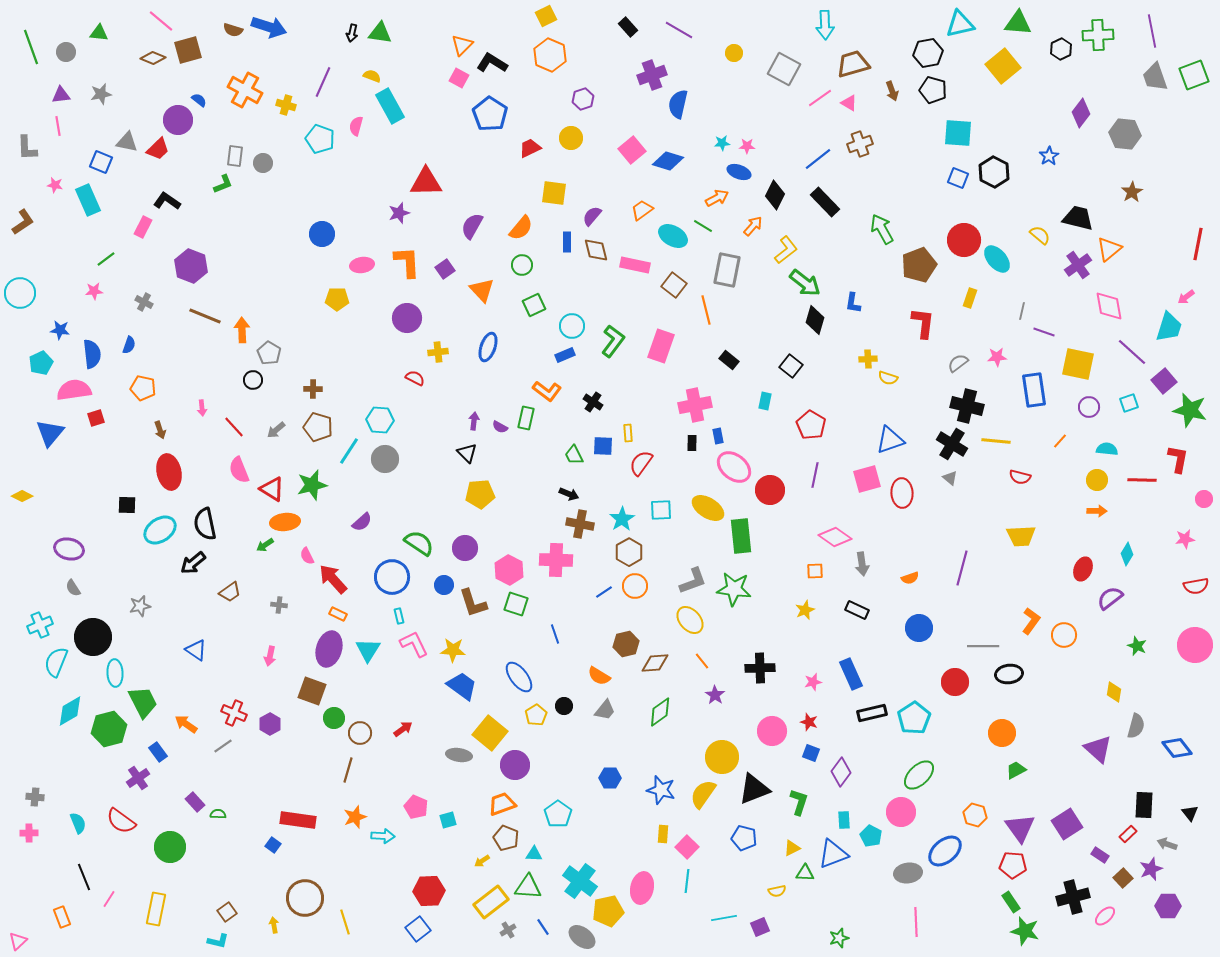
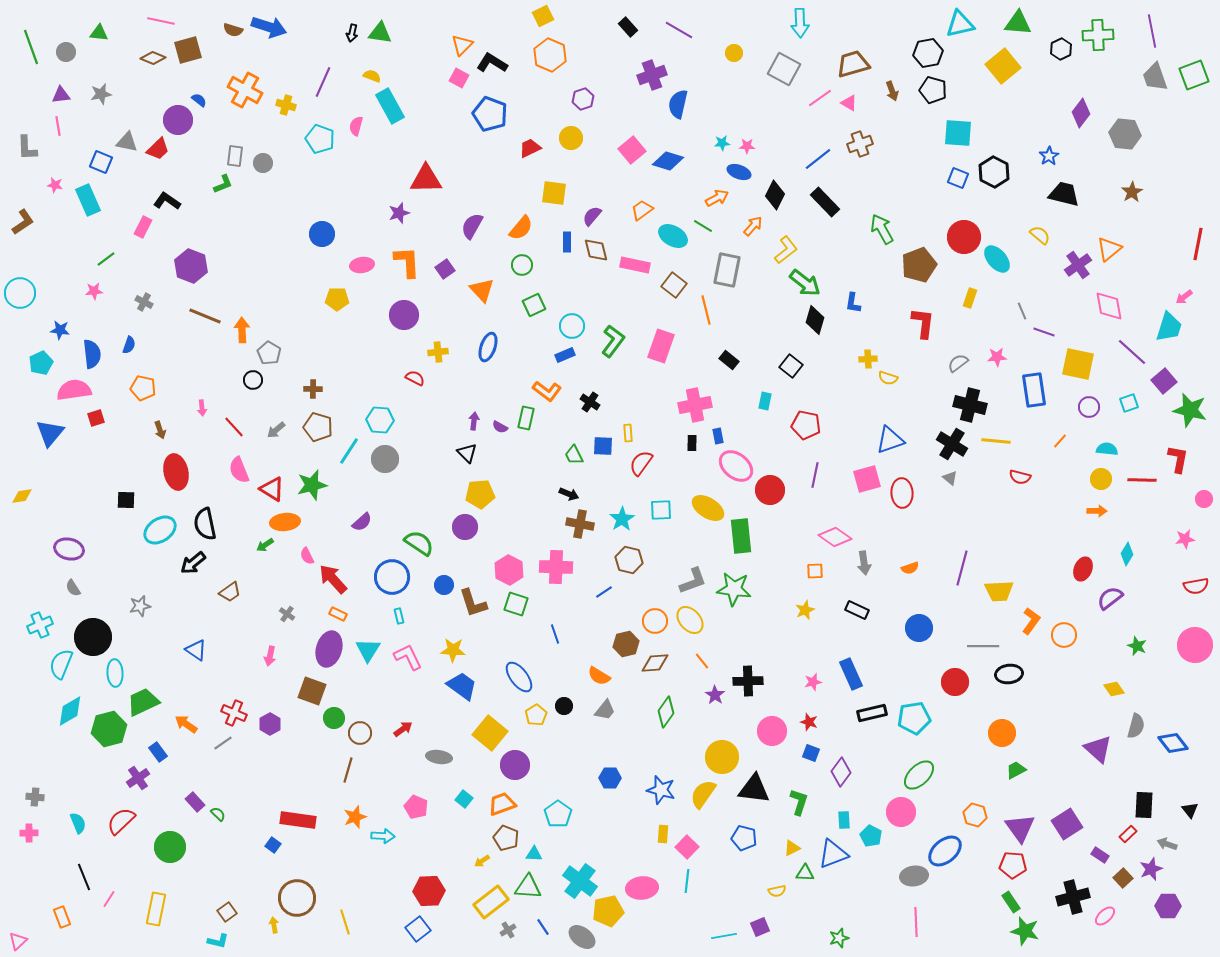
yellow square at (546, 16): moved 3 px left
pink line at (161, 21): rotated 28 degrees counterclockwise
cyan arrow at (825, 25): moved 25 px left, 2 px up
blue pentagon at (490, 114): rotated 12 degrees counterclockwise
red triangle at (426, 182): moved 3 px up
black trapezoid at (1078, 218): moved 14 px left, 24 px up
red circle at (964, 240): moved 3 px up
pink arrow at (1186, 297): moved 2 px left
gray line at (1022, 311): rotated 36 degrees counterclockwise
purple circle at (407, 318): moved 3 px left, 3 px up
black cross at (593, 402): moved 3 px left
black cross at (967, 406): moved 3 px right, 1 px up
red pentagon at (811, 425): moved 5 px left; rotated 20 degrees counterclockwise
pink ellipse at (734, 467): moved 2 px right, 1 px up
red ellipse at (169, 472): moved 7 px right
yellow circle at (1097, 480): moved 4 px right, 1 px up
yellow diamond at (22, 496): rotated 35 degrees counterclockwise
black square at (127, 505): moved 1 px left, 5 px up
yellow trapezoid at (1021, 536): moved 22 px left, 55 px down
purple circle at (465, 548): moved 21 px up
brown hexagon at (629, 552): moved 8 px down; rotated 16 degrees counterclockwise
pink cross at (556, 560): moved 7 px down
gray arrow at (862, 564): moved 2 px right, 1 px up
orange semicircle at (910, 578): moved 10 px up
orange circle at (635, 586): moved 20 px right, 35 px down
gray cross at (279, 605): moved 8 px right, 9 px down; rotated 28 degrees clockwise
pink L-shape at (414, 644): moved 6 px left, 13 px down
cyan semicircle at (56, 662): moved 5 px right, 2 px down
black cross at (760, 668): moved 12 px left, 13 px down
yellow diamond at (1114, 692): moved 3 px up; rotated 45 degrees counterclockwise
green trapezoid at (143, 702): rotated 88 degrees counterclockwise
green diamond at (660, 712): moved 6 px right; rotated 20 degrees counterclockwise
cyan pentagon at (914, 718): rotated 24 degrees clockwise
gray line at (223, 746): moved 3 px up
blue diamond at (1177, 748): moved 4 px left, 5 px up
gray ellipse at (459, 755): moved 20 px left, 2 px down
black triangle at (754, 789): rotated 28 degrees clockwise
black triangle at (1190, 813): moved 3 px up
green semicircle at (218, 814): rotated 42 degrees clockwise
cyan square at (448, 820): moved 16 px right, 21 px up; rotated 36 degrees counterclockwise
red semicircle at (121, 821): rotated 100 degrees clockwise
gray ellipse at (908, 873): moved 6 px right, 3 px down
pink ellipse at (642, 888): rotated 72 degrees clockwise
brown circle at (305, 898): moved 8 px left
cyan line at (724, 918): moved 18 px down
